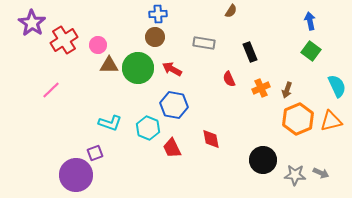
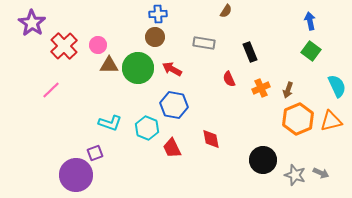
brown semicircle: moved 5 px left
red cross: moved 6 px down; rotated 12 degrees counterclockwise
brown arrow: moved 1 px right
cyan hexagon: moved 1 px left
gray star: rotated 15 degrees clockwise
